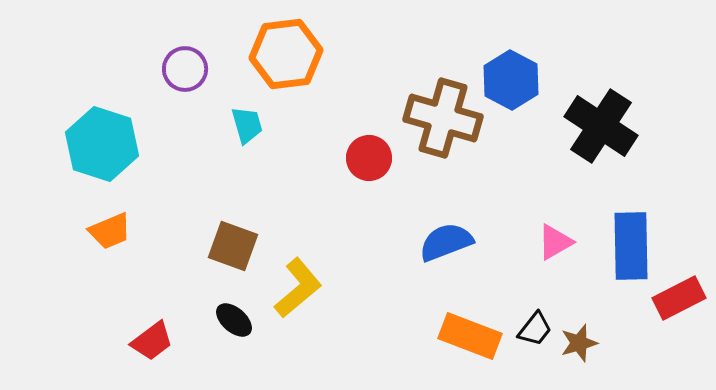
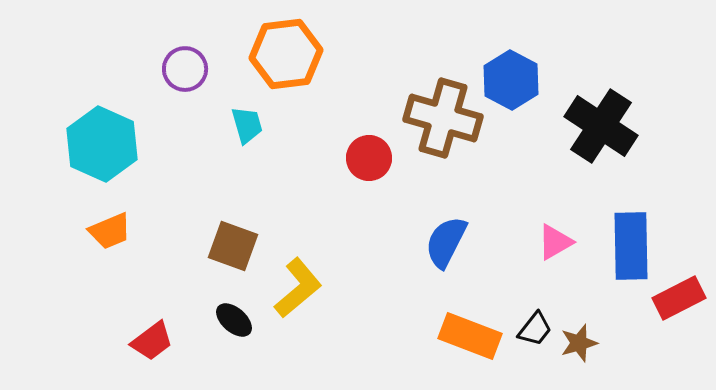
cyan hexagon: rotated 6 degrees clockwise
blue semicircle: rotated 42 degrees counterclockwise
